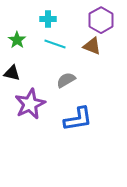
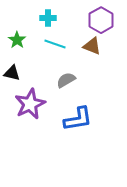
cyan cross: moved 1 px up
